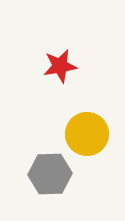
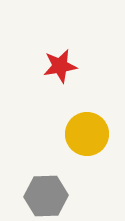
gray hexagon: moved 4 px left, 22 px down
